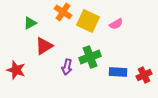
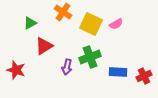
yellow square: moved 3 px right, 3 px down
red cross: moved 1 px down
